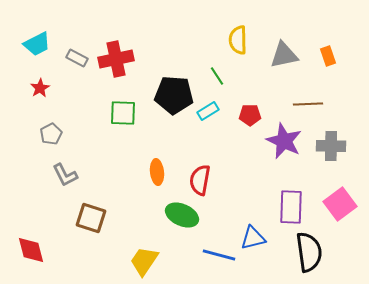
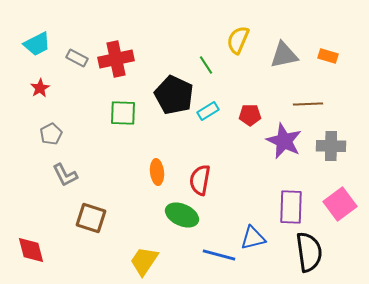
yellow semicircle: rotated 24 degrees clockwise
orange rectangle: rotated 54 degrees counterclockwise
green line: moved 11 px left, 11 px up
black pentagon: rotated 21 degrees clockwise
